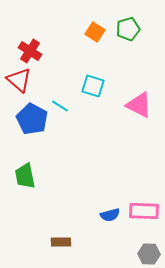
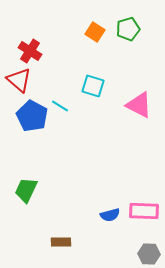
blue pentagon: moved 3 px up
green trapezoid: moved 1 px right, 14 px down; rotated 36 degrees clockwise
